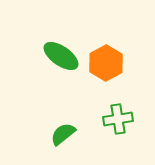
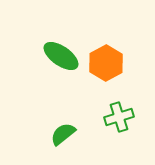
green cross: moved 1 px right, 2 px up; rotated 8 degrees counterclockwise
